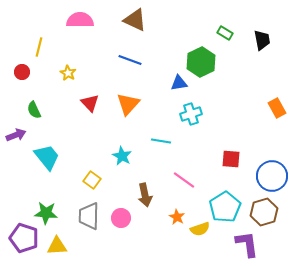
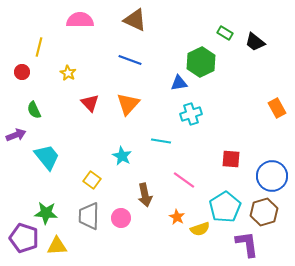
black trapezoid: moved 7 px left, 2 px down; rotated 140 degrees clockwise
